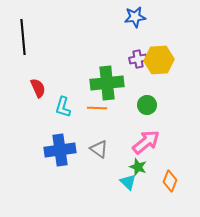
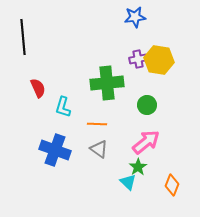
yellow hexagon: rotated 12 degrees clockwise
orange line: moved 16 px down
blue cross: moved 5 px left; rotated 28 degrees clockwise
green star: rotated 18 degrees clockwise
orange diamond: moved 2 px right, 4 px down
